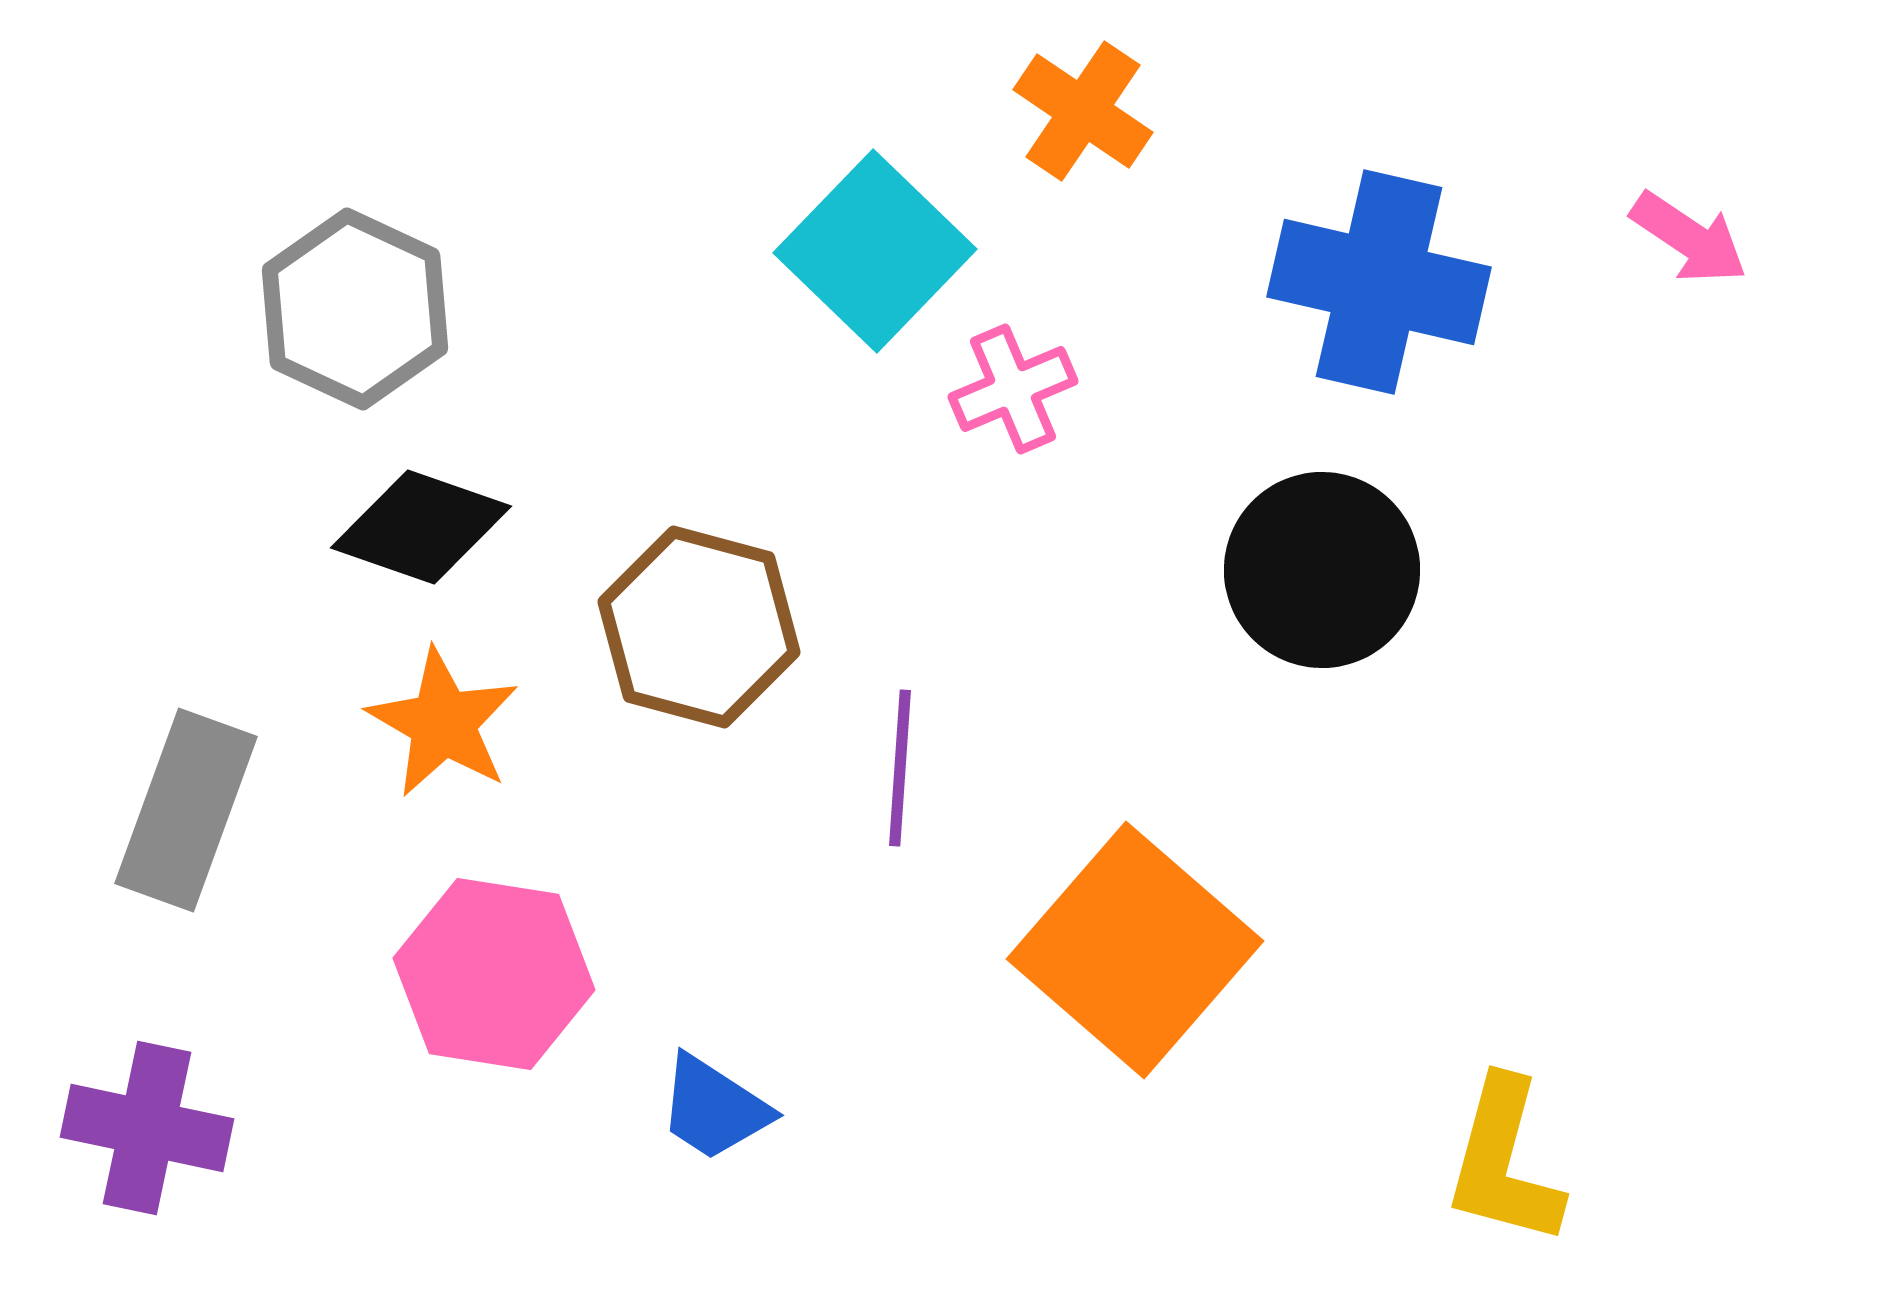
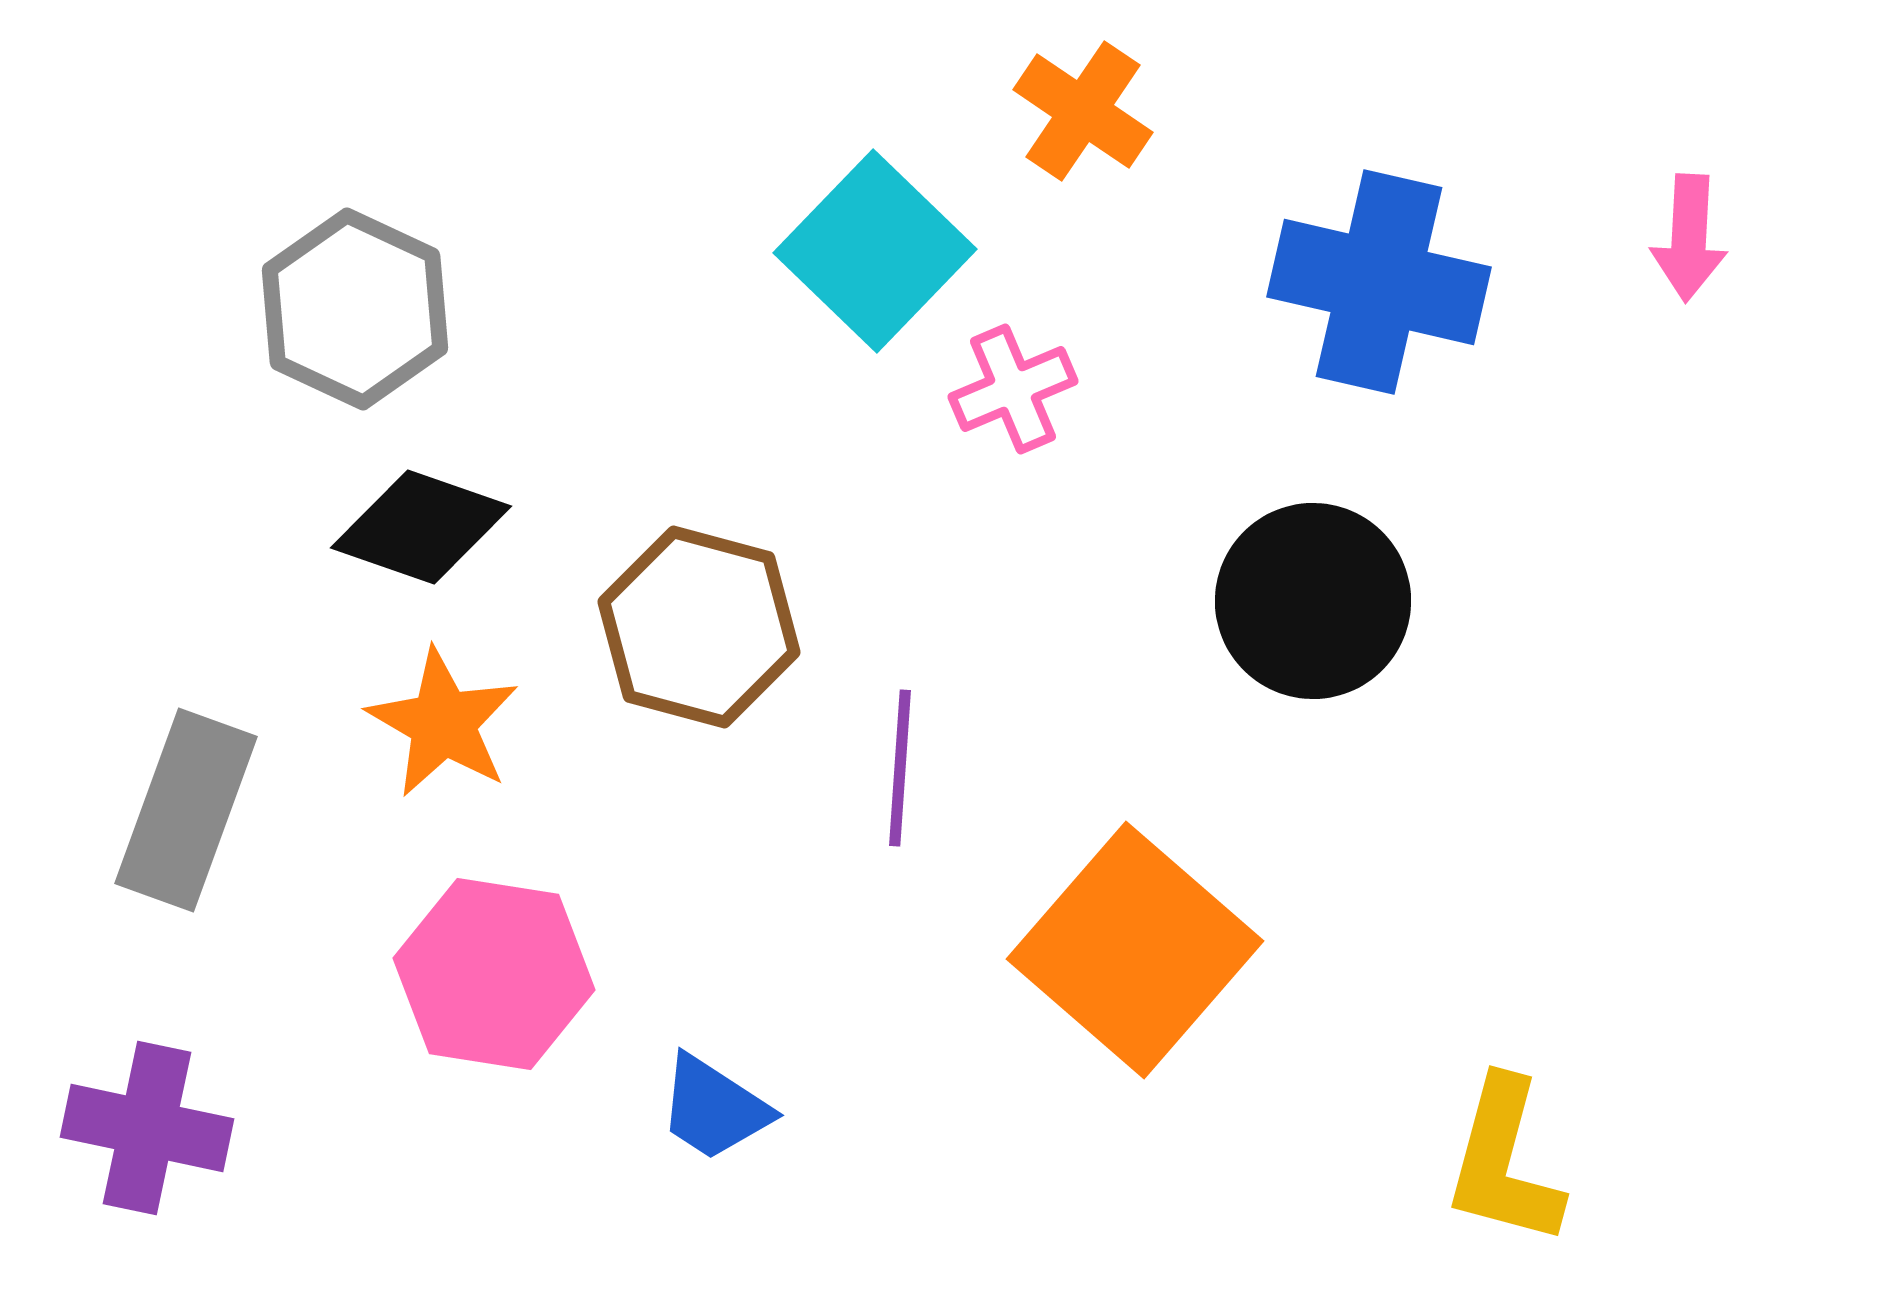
pink arrow: rotated 59 degrees clockwise
black circle: moved 9 px left, 31 px down
